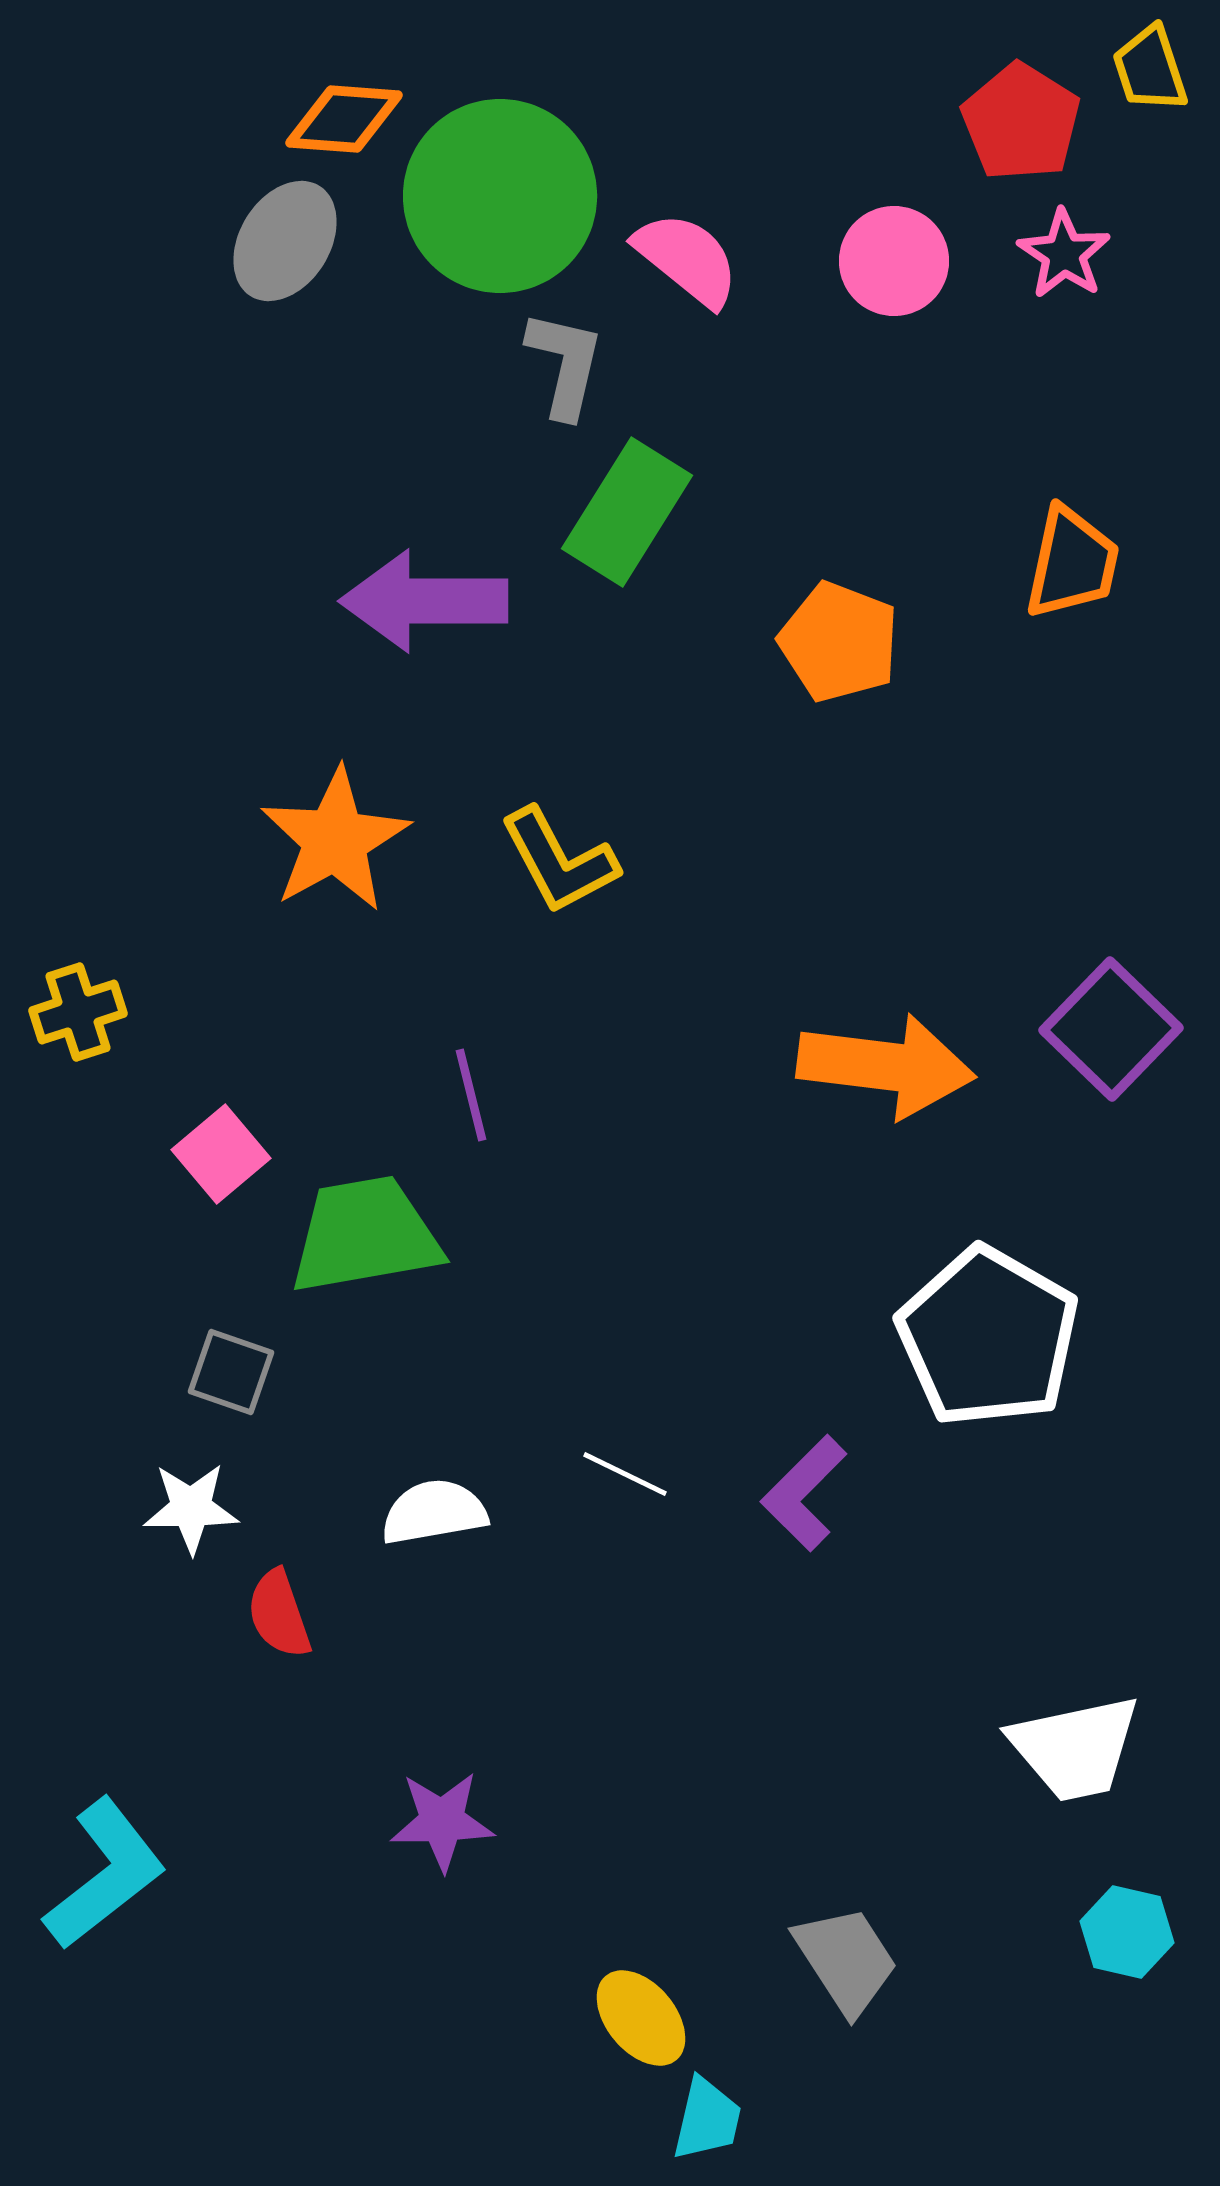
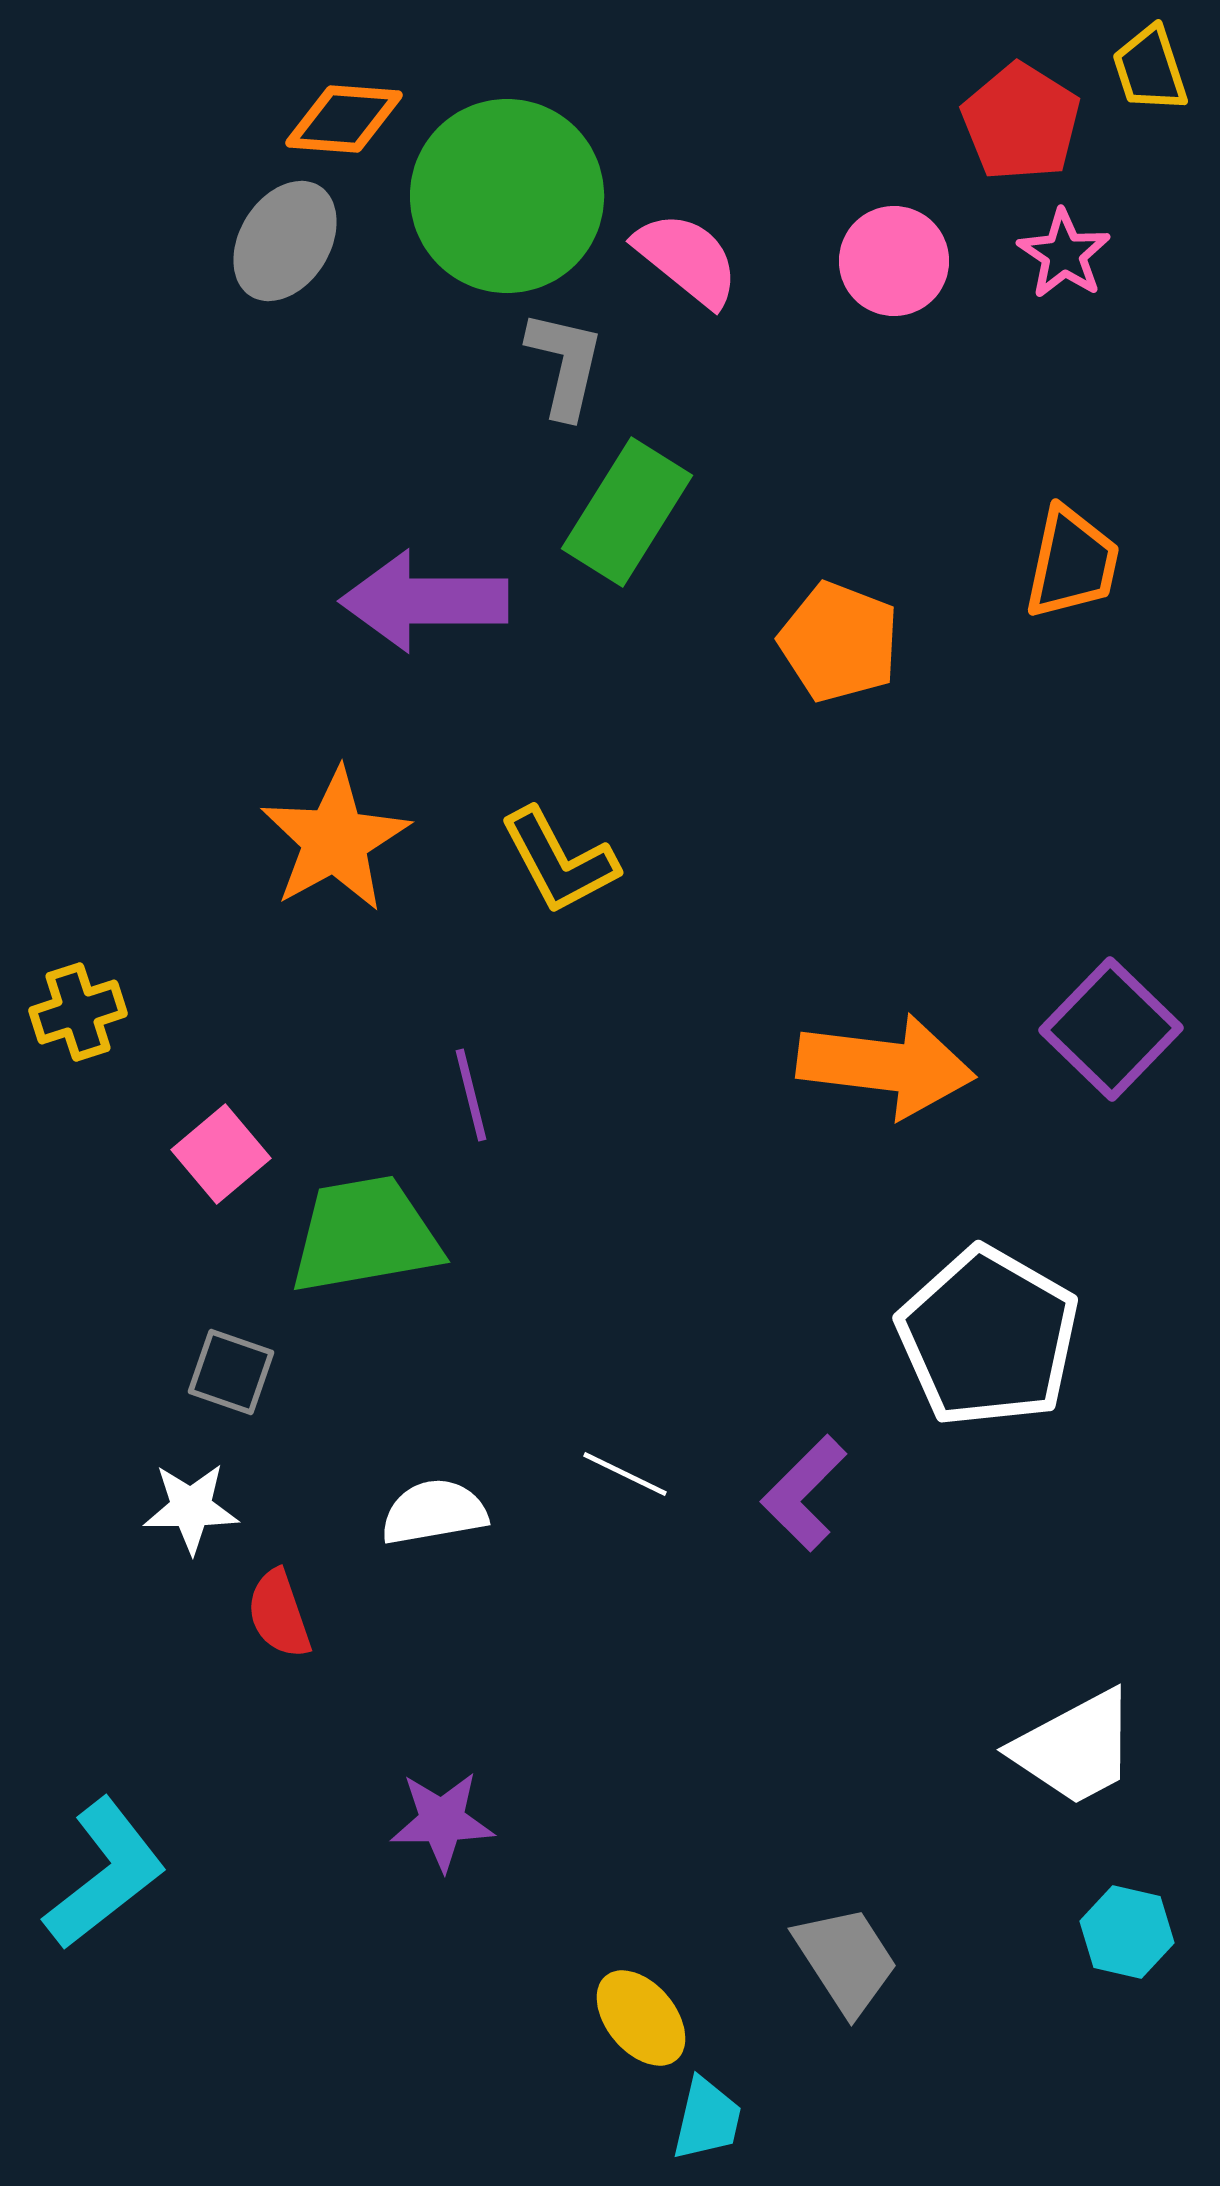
green circle: moved 7 px right
white trapezoid: rotated 16 degrees counterclockwise
